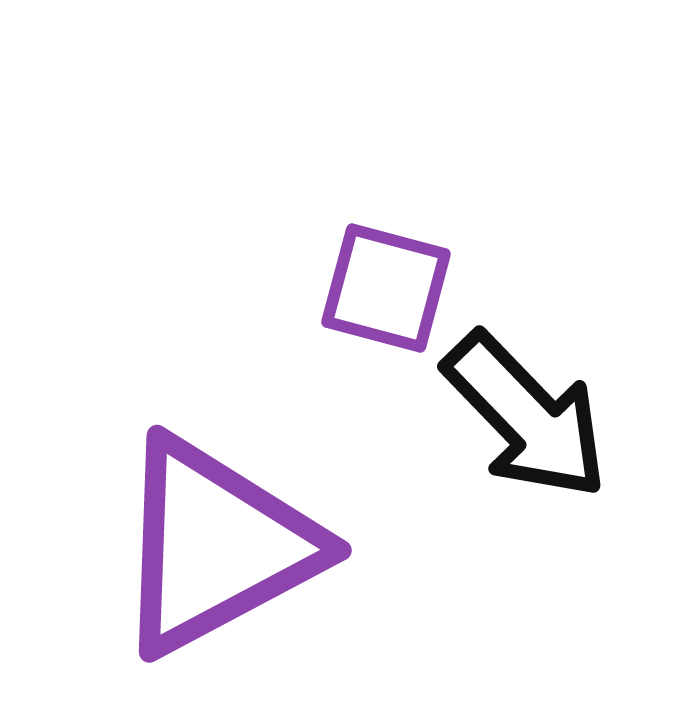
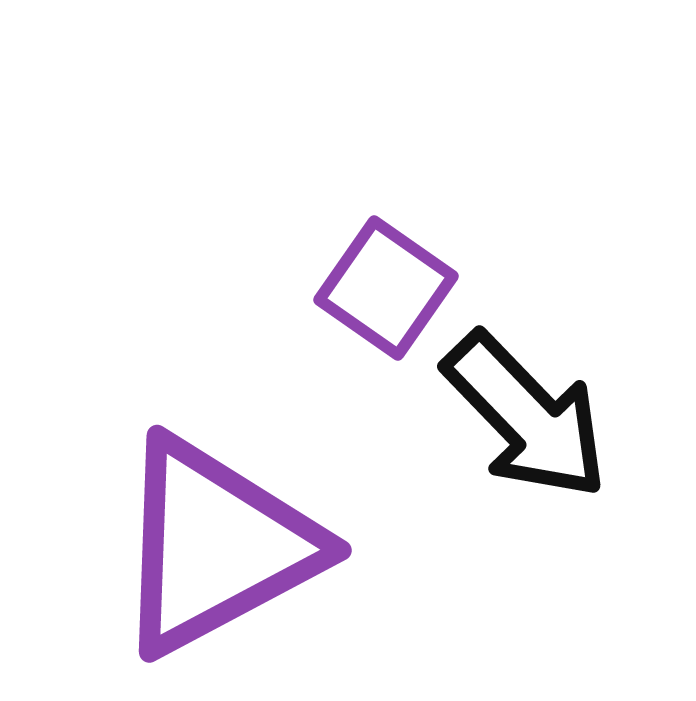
purple square: rotated 20 degrees clockwise
